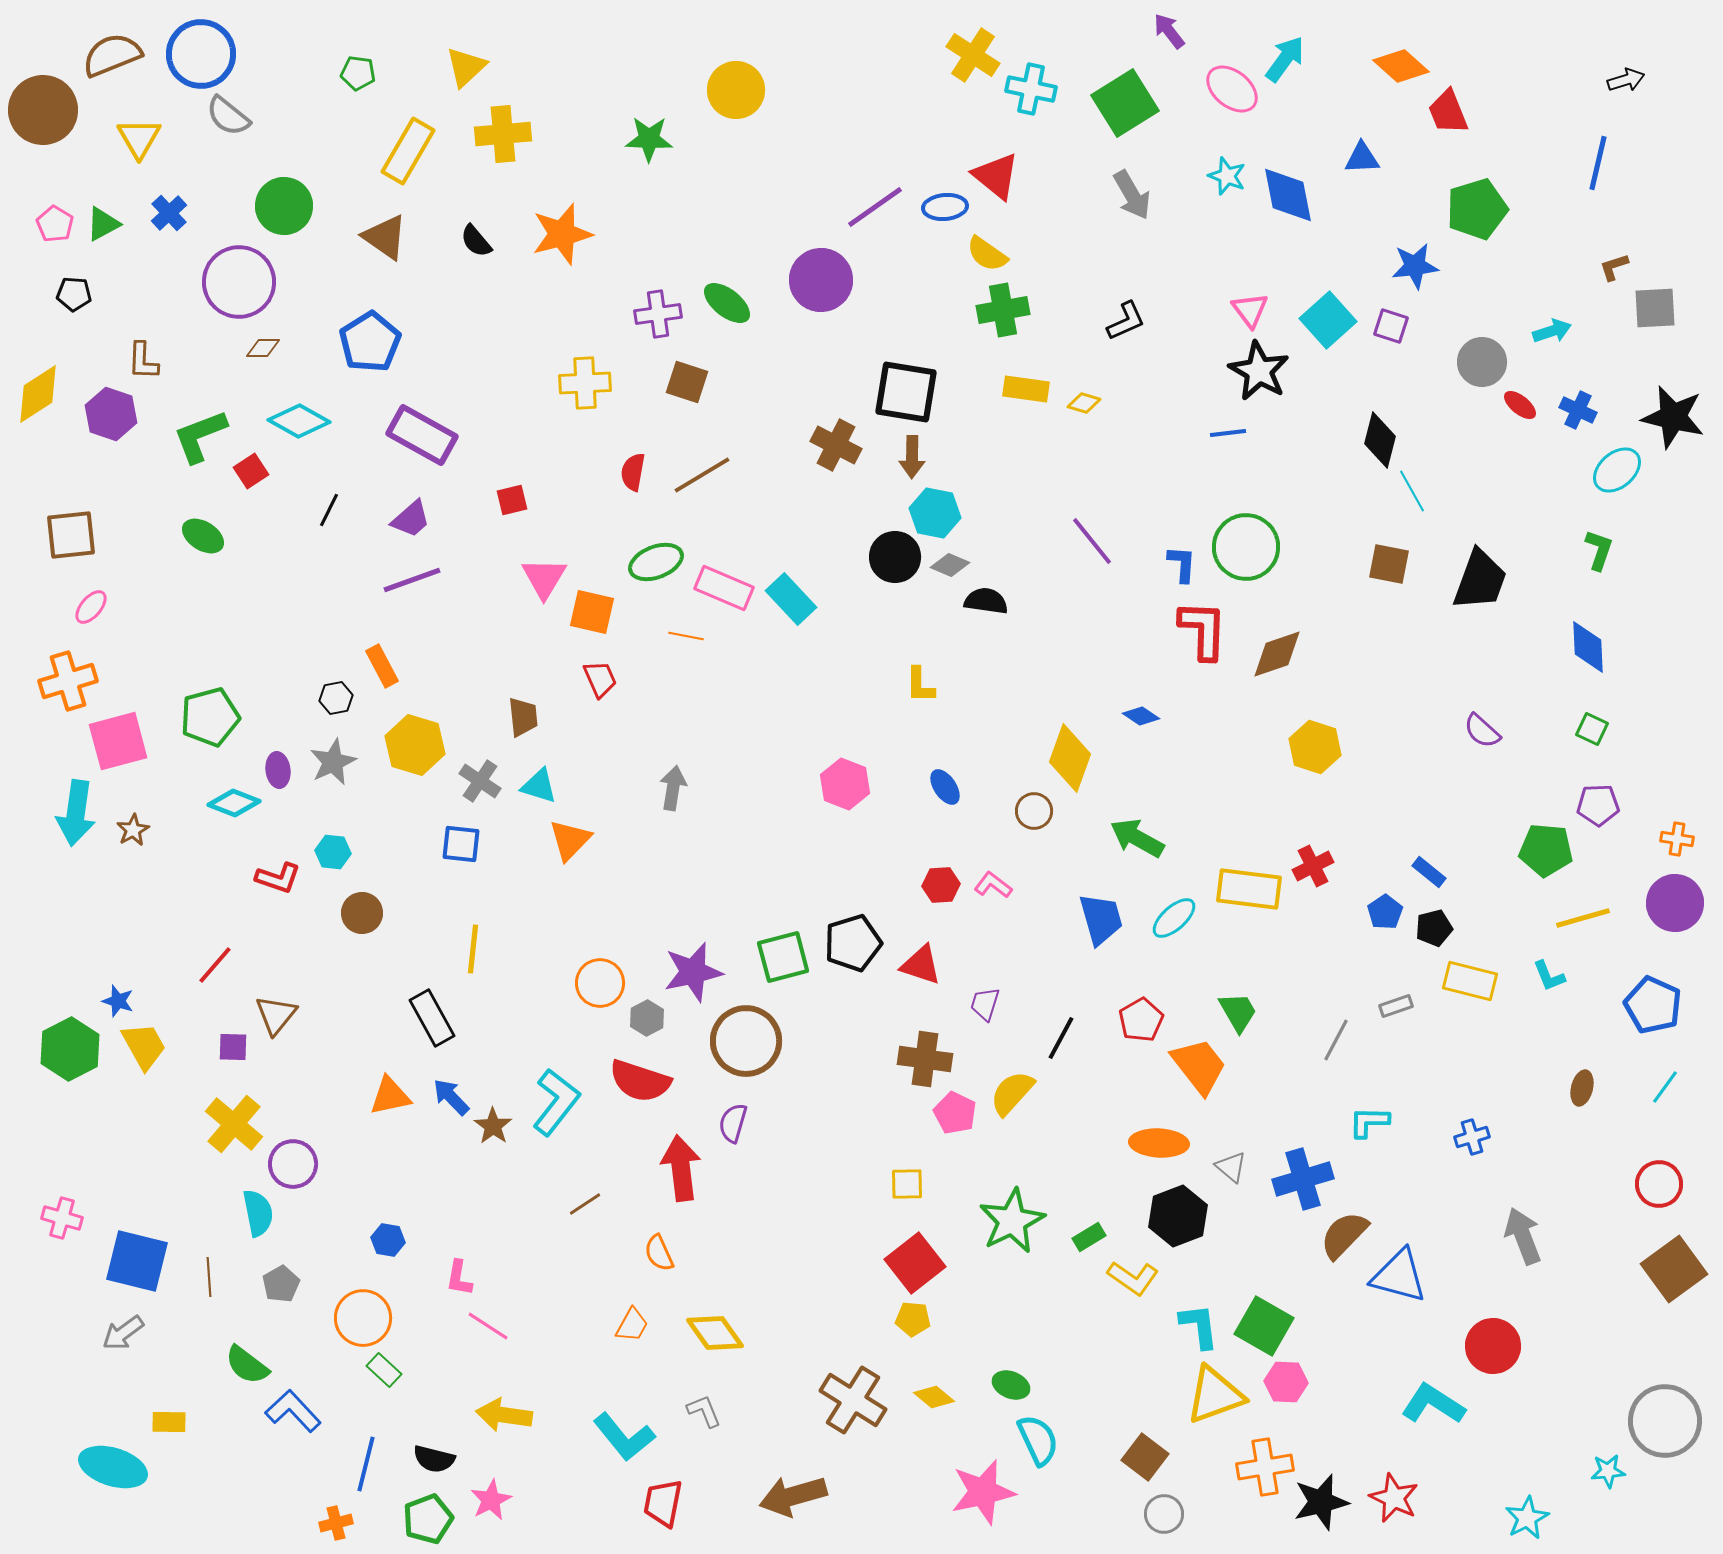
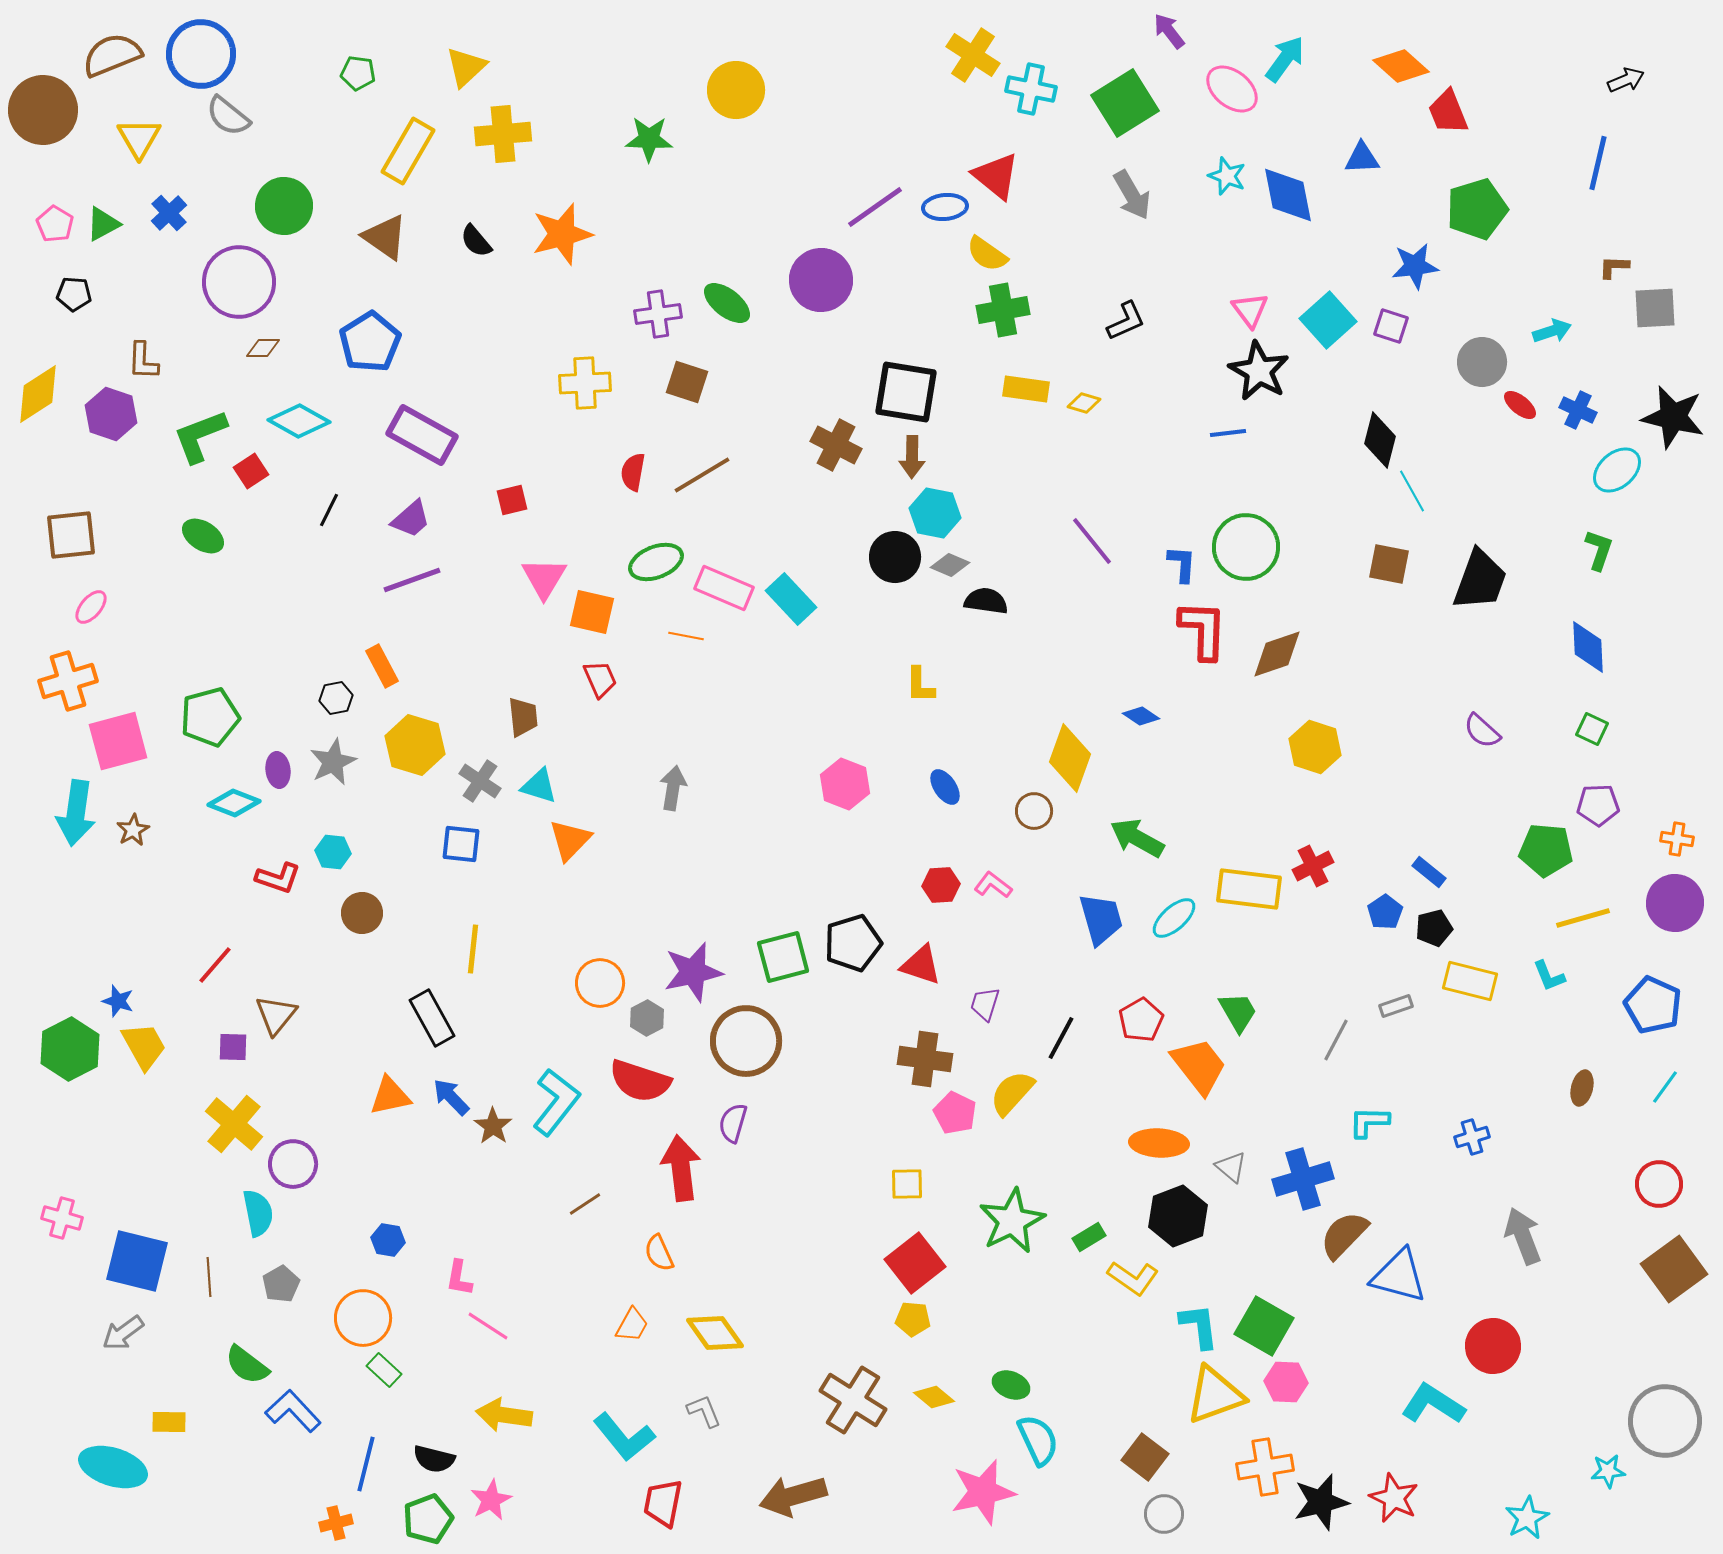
black arrow at (1626, 80): rotated 6 degrees counterclockwise
brown L-shape at (1614, 267): rotated 20 degrees clockwise
